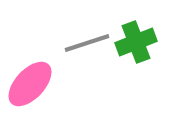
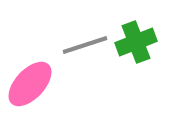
gray line: moved 2 px left, 2 px down
